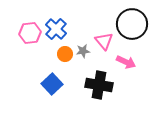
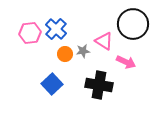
black circle: moved 1 px right
pink triangle: rotated 18 degrees counterclockwise
